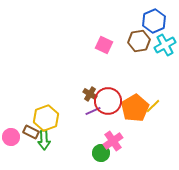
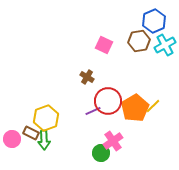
brown cross: moved 3 px left, 17 px up
brown rectangle: moved 1 px down
pink circle: moved 1 px right, 2 px down
